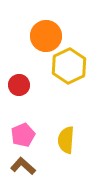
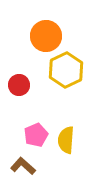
yellow hexagon: moved 3 px left, 4 px down
pink pentagon: moved 13 px right
